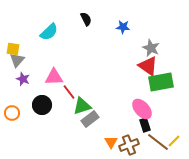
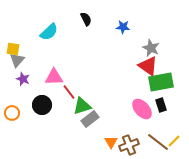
black rectangle: moved 16 px right, 20 px up
